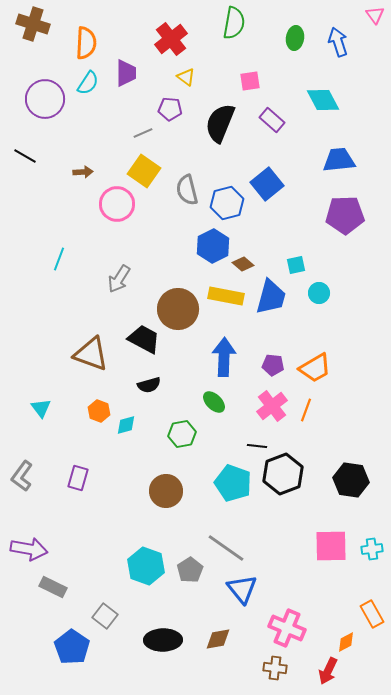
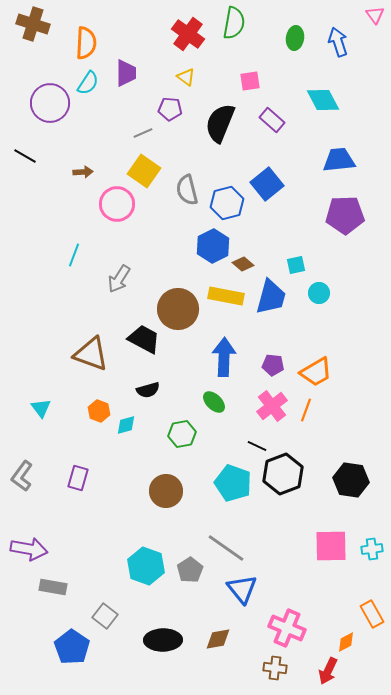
red cross at (171, 39): moved 17 px right, 5 px up; rotated 16 degrees counterclockwise
purple circle at (45, 99): moved 5 px right, 4 px down
cyan line at (59, 259): moved 15 px right, 4 px up
orange trapezoid at (315, 368): moved 1 px right, 4 px down
black semicircle at (149, 385): moved 1 px left, 5 px down
black line at (257, 446): rotated 18 degrees clockwise
gray rectangle at (53, 587): rotated 16 degrees counterclockwise
